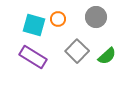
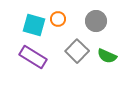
gray circle: moved 4 px down
green semicircle: rotated 66 degrees clockwise
